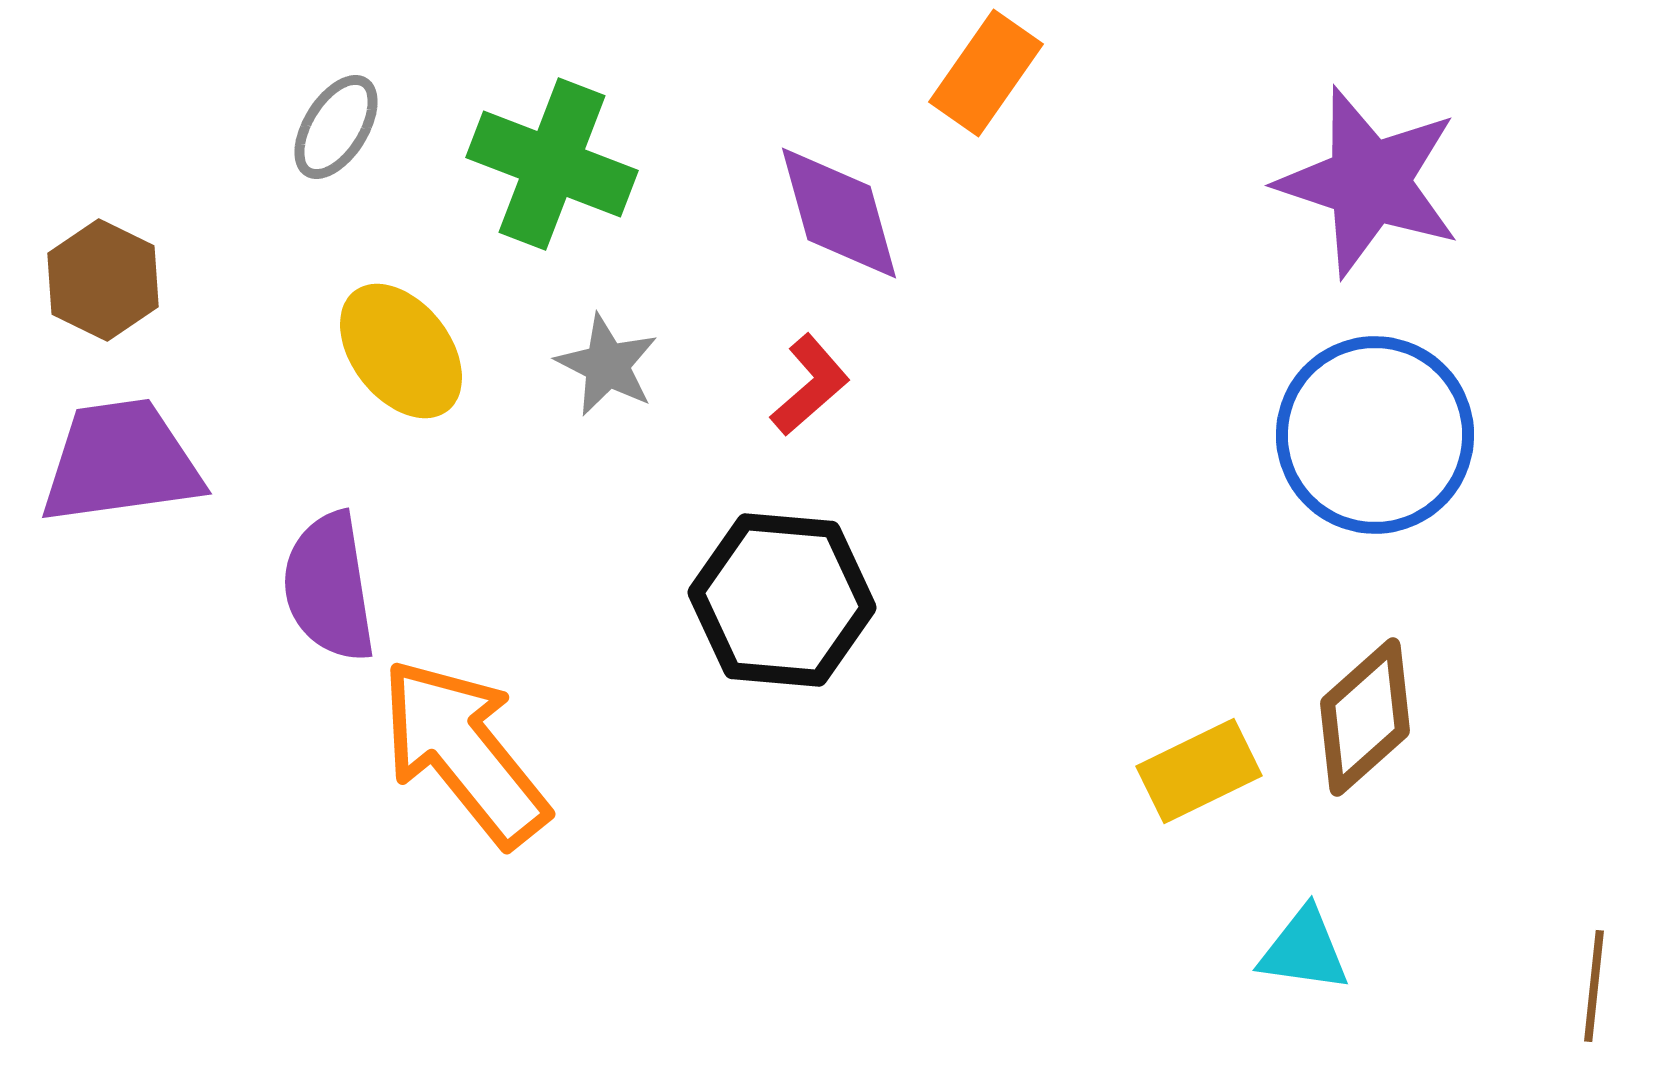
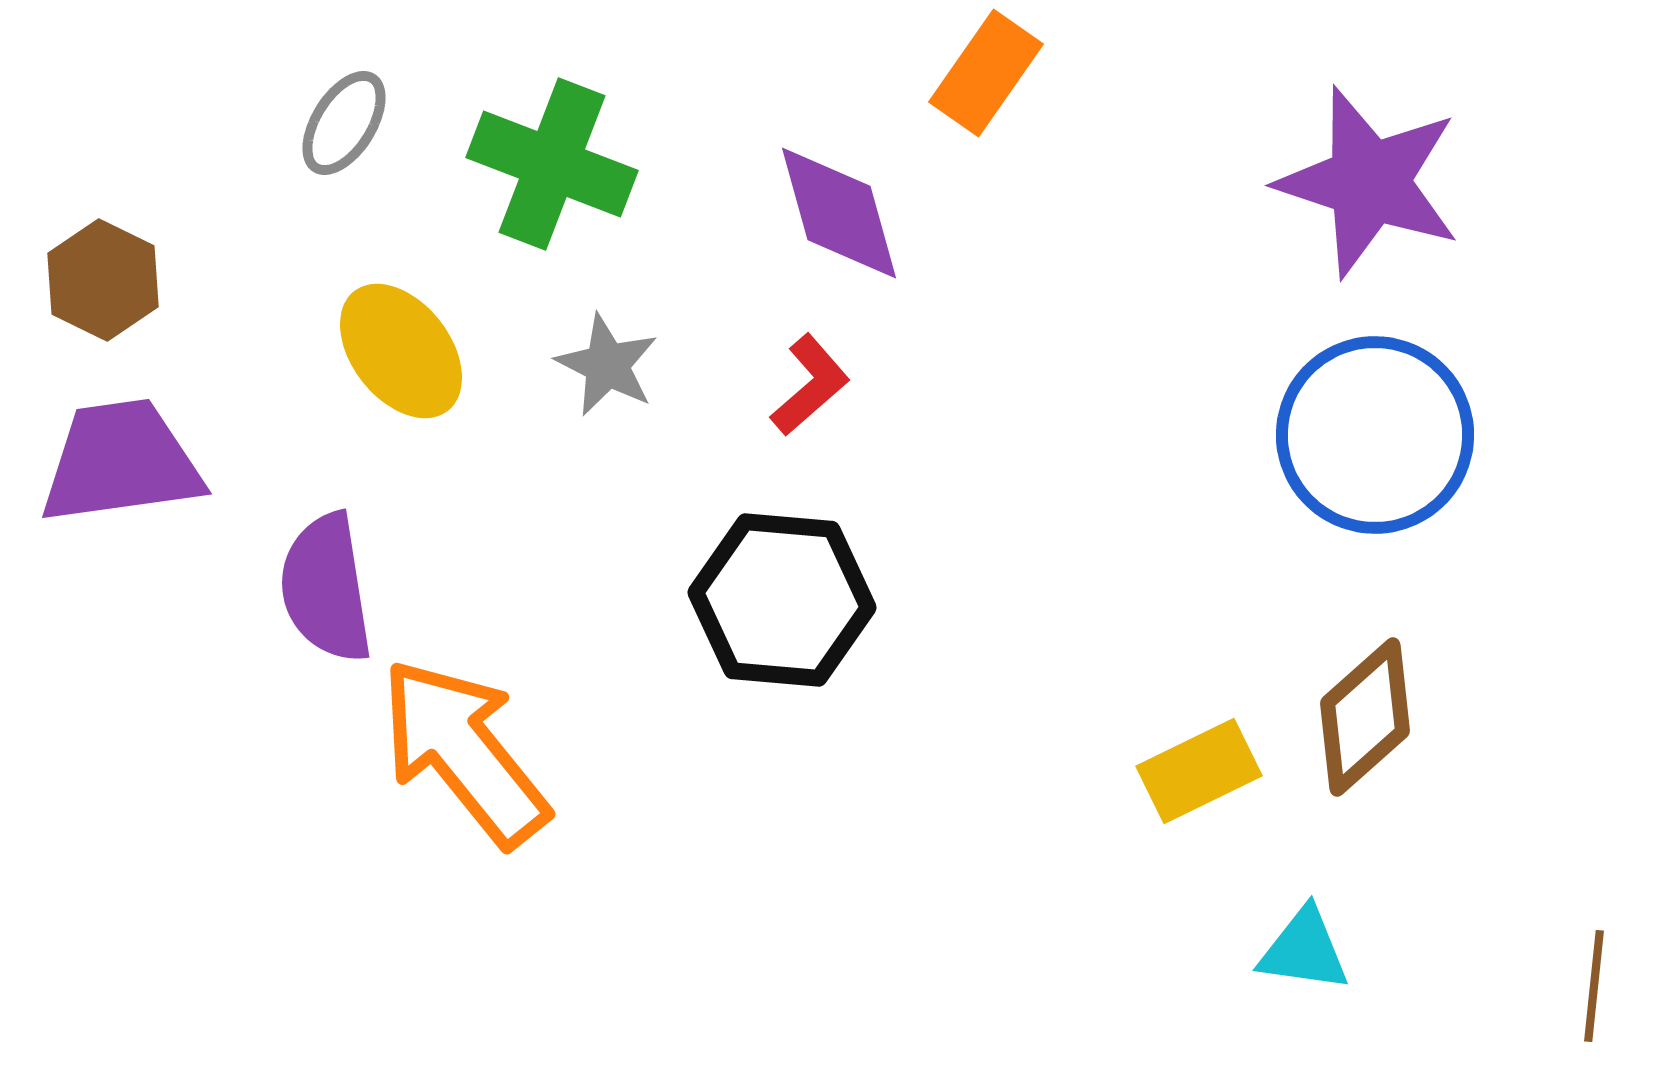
gray ellipse: moved 8 px right, 4 px up
purple semicircle: moved 3 px left, 1 px down
